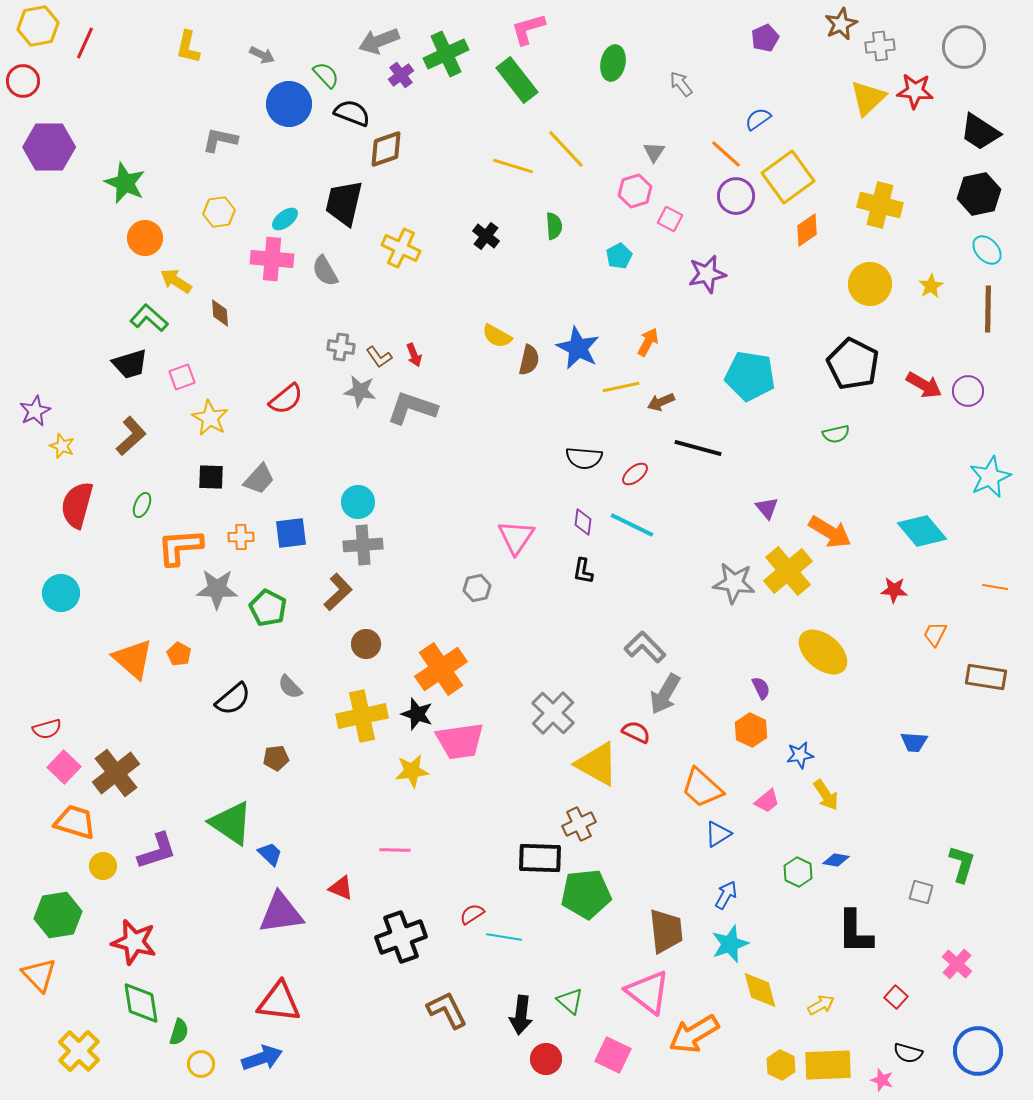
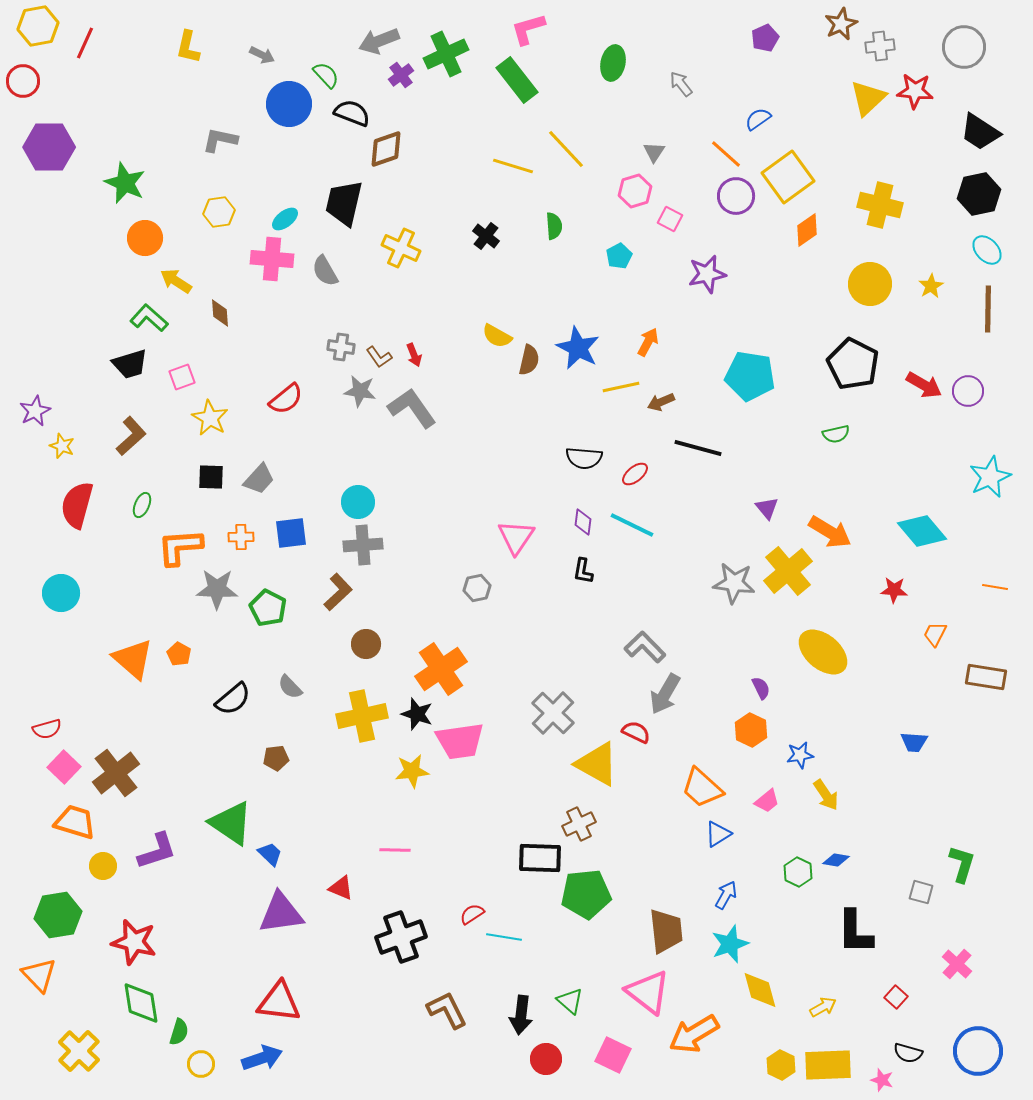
gray L-shape at (412, 408): rotated 36 degrees clockwise
yellow arrow at (821, 1005): moved 2 px right, 2 px down
